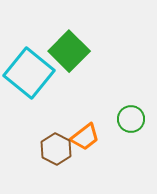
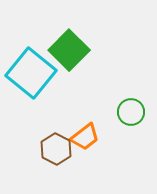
green square: moved 1 px up
cyan square: moved 2 px right
green circle: moved 7 px up
